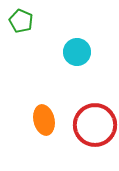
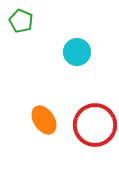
orange ellipse: rotated 20 degrees counterclockwise
